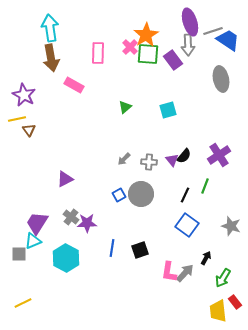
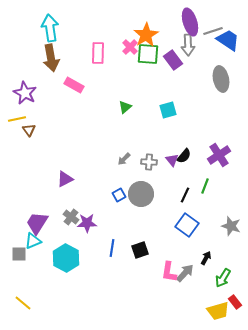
purple star at (24, 95): moved 1 px right, 2 px up
yellow line at (23, 303): rotated 66 degrees clockwise
yellow trapezoid at (218, 311): rotated 100 degrees counterclockwise
